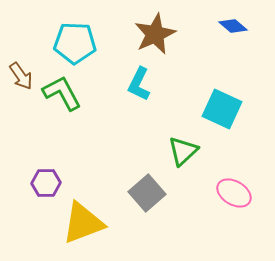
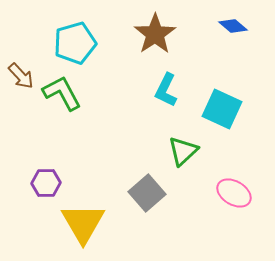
brown star: rotated 9 degrees counterclockwise
cyan pentagon: rotated 18 degrees counterclockwise
brown arrow: rotated 8 degrees counterclockwise
cyan L-shape: moved 27 px right, 6 px down
yellow triangle: rotated 39 degrees counterclockwise
